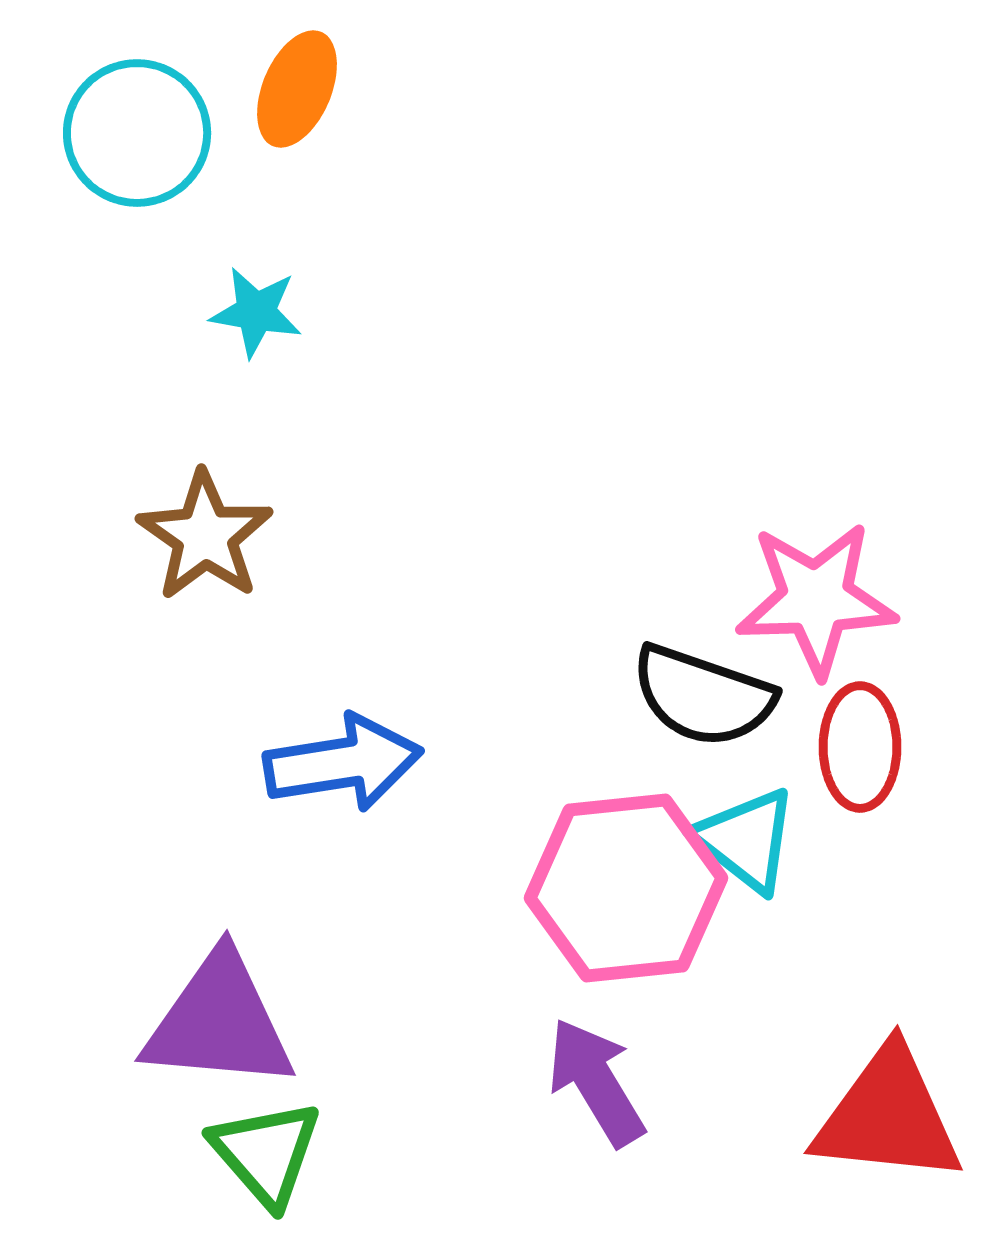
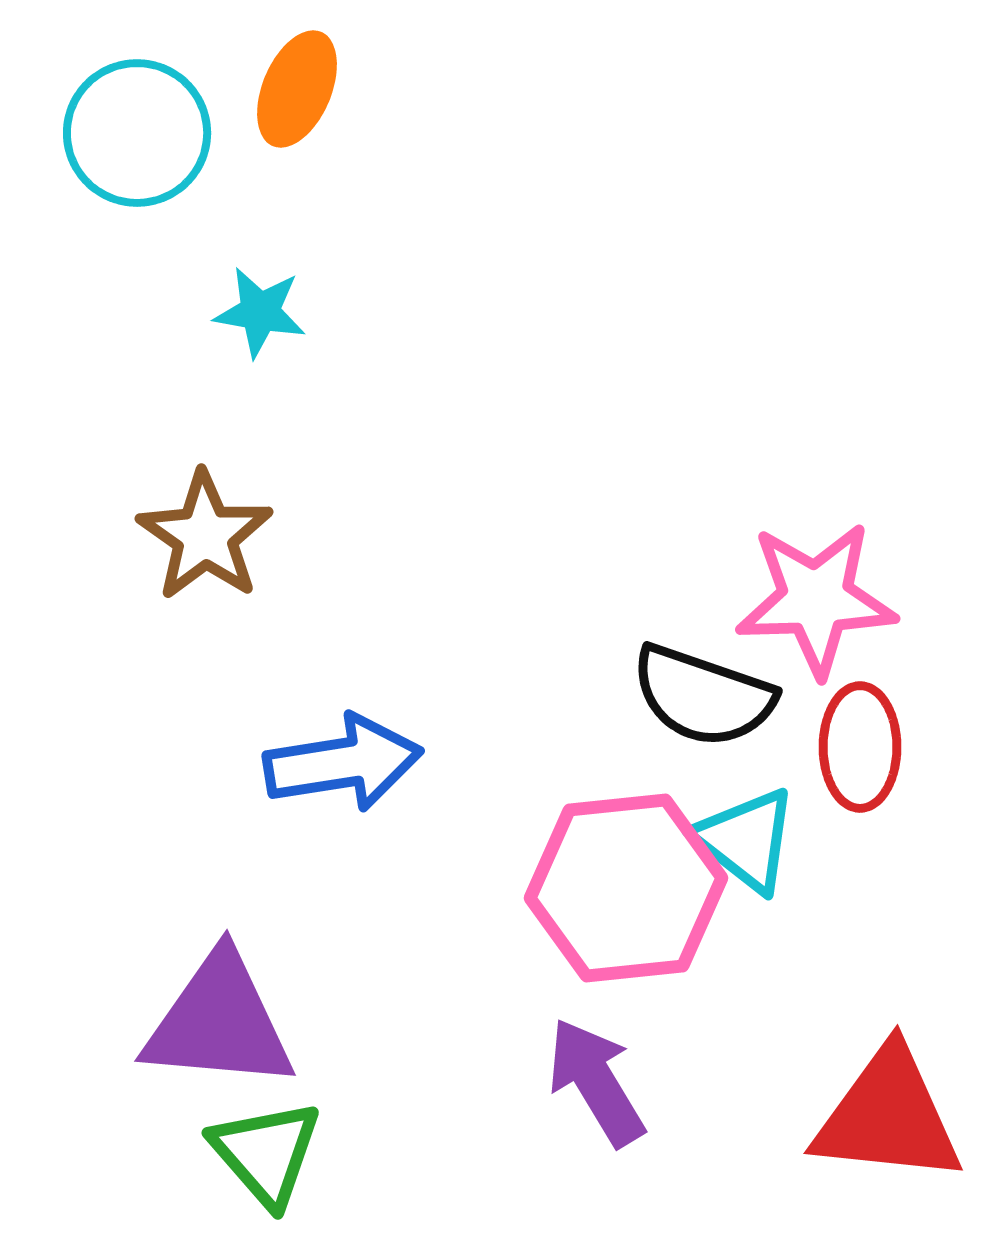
cyan star: moved 4 px right
